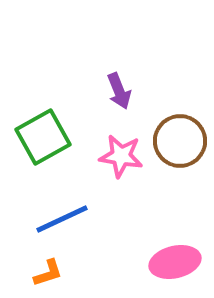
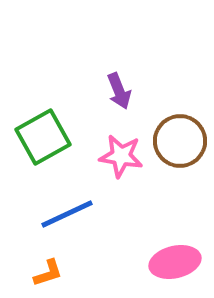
blue line: moved 5 px right, 5 px up
